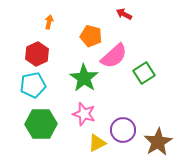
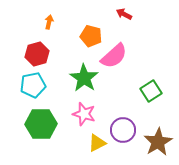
red hexagon: rotated 10 degrees clockwise
green square: moved 7 px right, 18 px down
